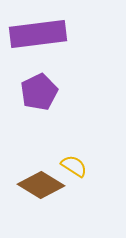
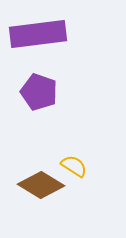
purple pentagon: rotated 27 degrees counterclockwise
